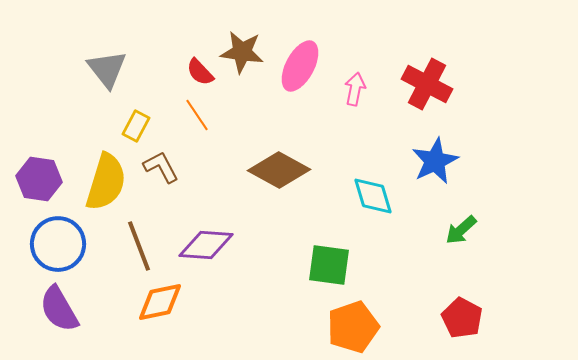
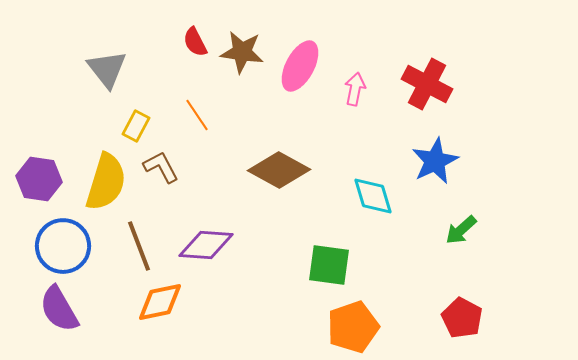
red semicircle: moved 5 px left, 30 px up; rotated 16 degrees clockwise
blue circle: moved 5 px right, 2 px down
